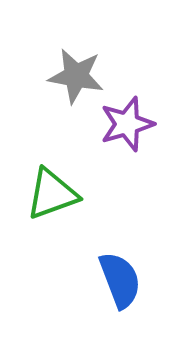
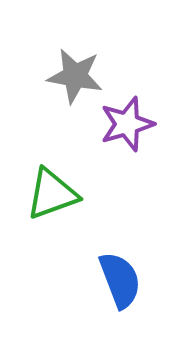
gray star: moved 1 px left
